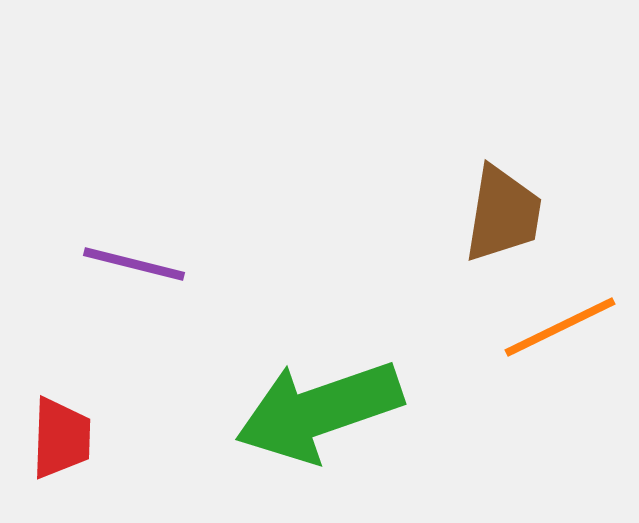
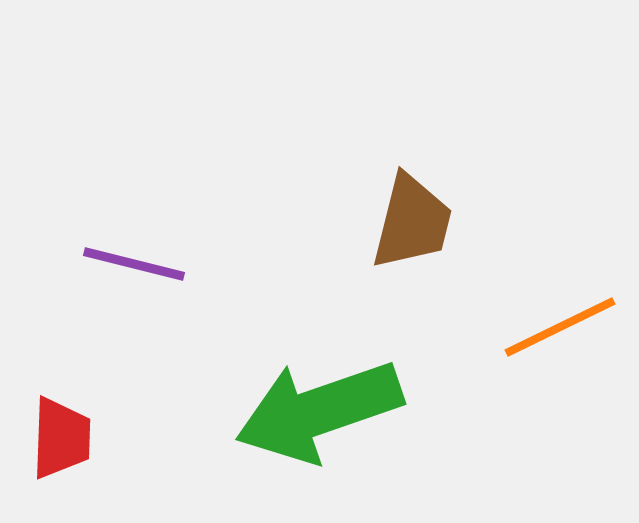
brown trapezoid: moved 91 px left, 8 px down; rotated 5 degrees clockwise
